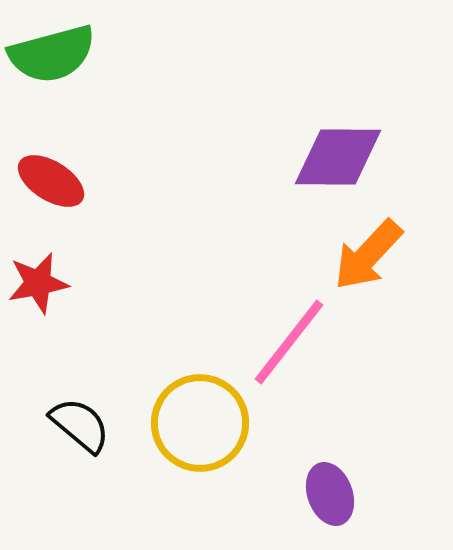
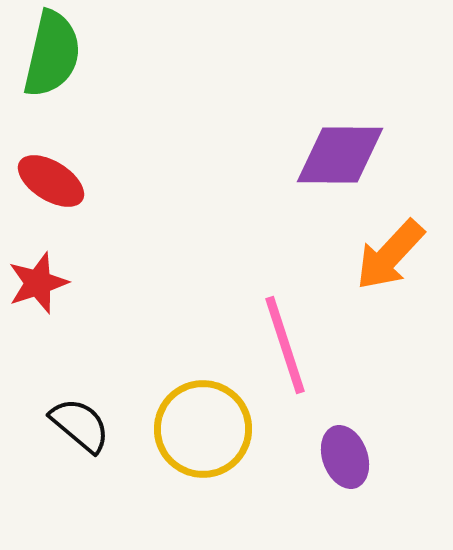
green semicircle: rotated 62 degrees counterclockwise
purple diamond: moved 2 px right, 2 px up
orange arrow: moved 22 px right
red star: rotated 8 degrees counterclockwise
pink line: moved 4 px left, 3 px down; rotated 56 degrees counterclockwise
yellow circle: moved 3 px right, 6 px down
purple ellipse: moved 15 px right, 37 px up
